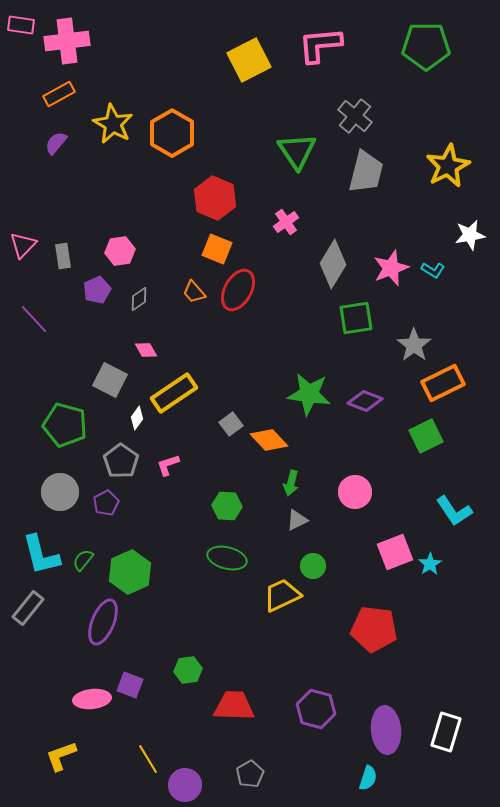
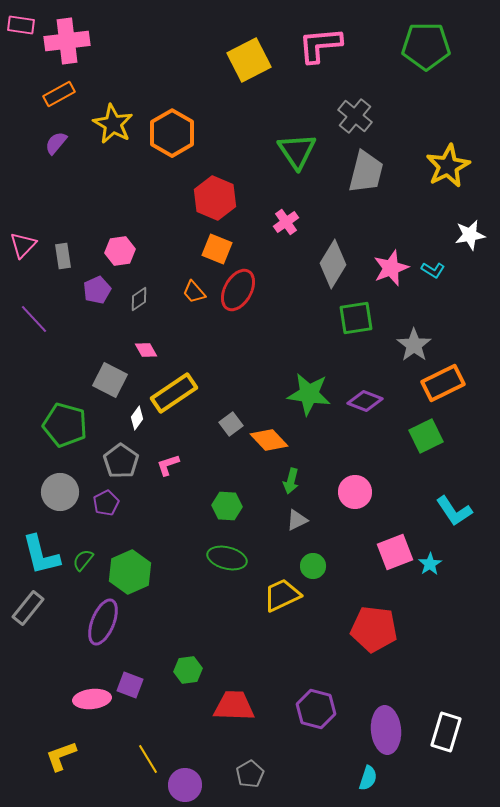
green arrow at (291, 483): moved 2 px up
